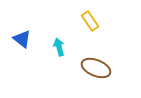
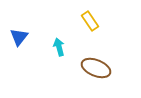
blue triangle: moved 3 px left, 2 px up; rotated 30 degrees clockwise
